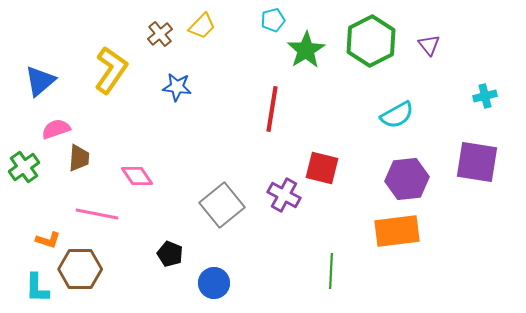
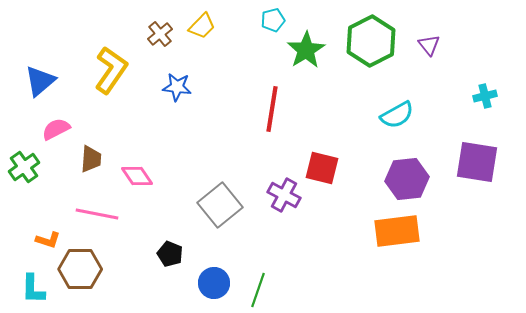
pink semicircle: rotated 8 degrees counterclockwise
brown trapezoid: moved 12 px right, 1 px down
gray square: moved 2 px left
green line: moved 73 px left, 19 px down; rotated 16 degrees clockwise
cyan L-shape: moved 4 px left, 1 px down
